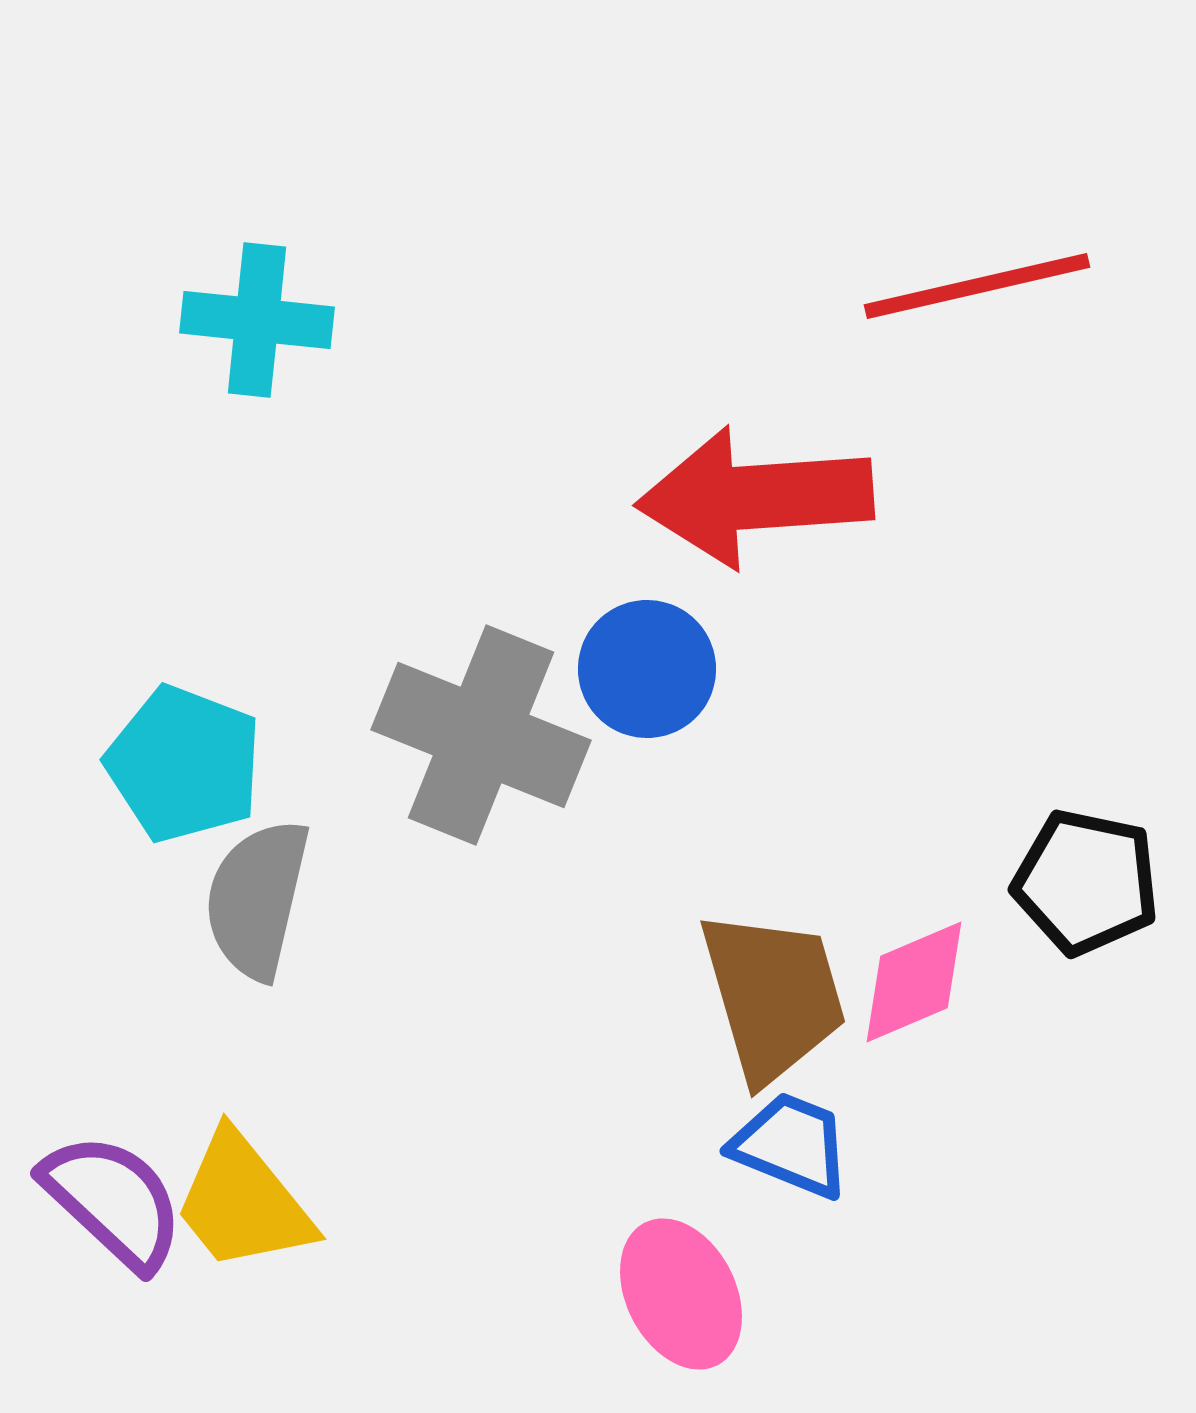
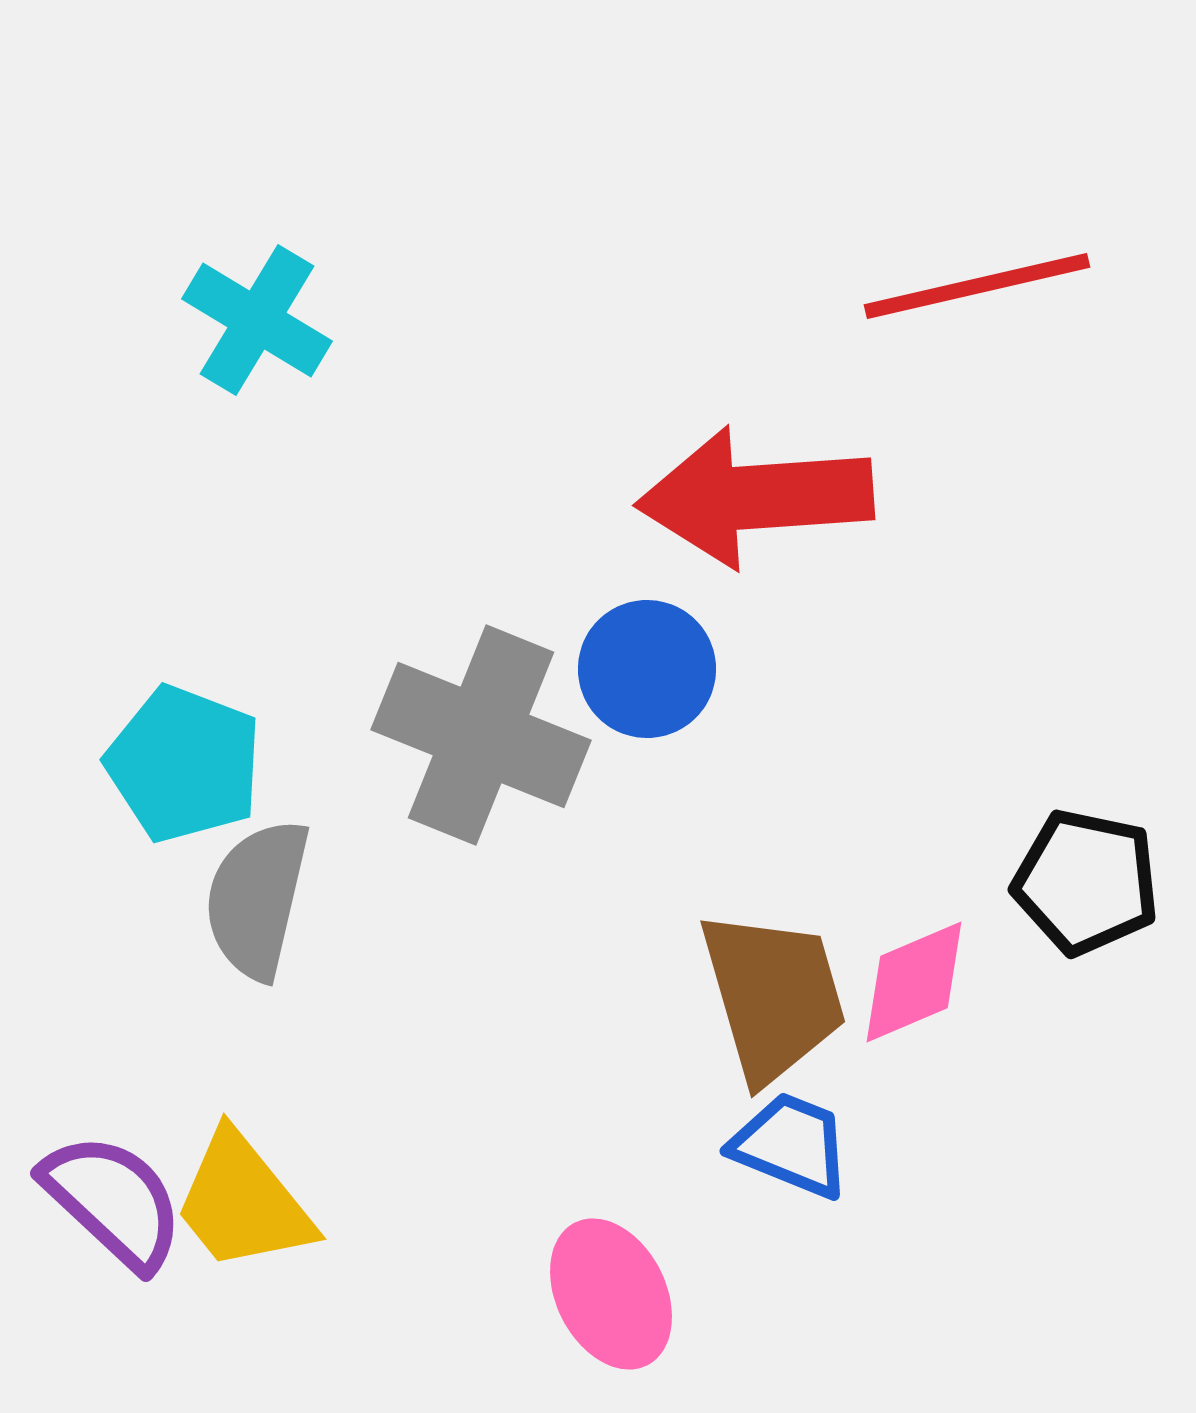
cyan cross: rotated 25 degrees clockwise
pink ellipse: moved 70 px left
